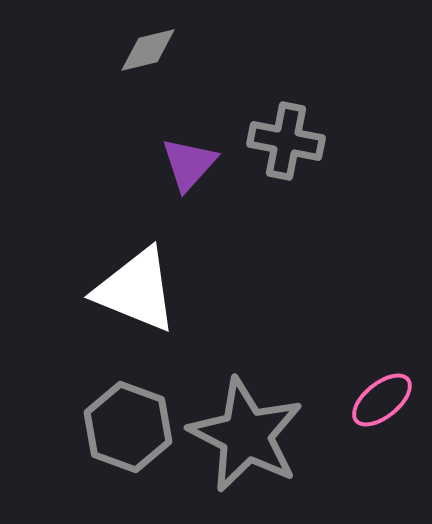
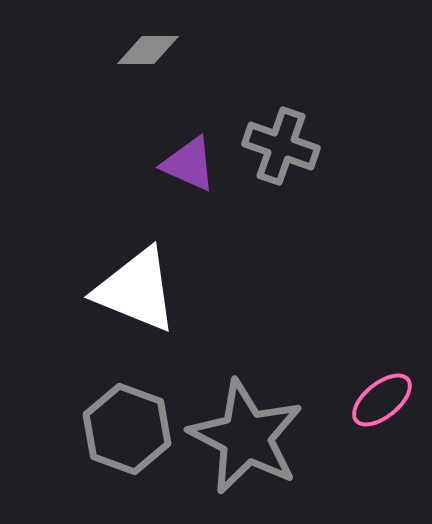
gray diamond: rotated 14 degrees clockwise
gray cross: moved 5 px left, 5 px down; rotated 8 degrees clockwise
purple triangle: rotated 48 degrees counterclockwise
gray hexagon: moved 1 px left, 2 px down
gray star: moved 2 px down
